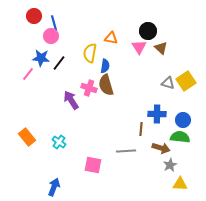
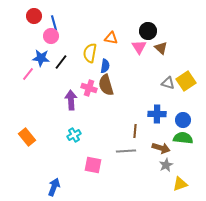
black line: moved 2 px right, 1 px up
purple arrow: rotated 30 degrees clockwise
brown line: moved 6 px left, 2 px down
green semicircle: moved 3 px right, 1 px down
cyan cross: moved 15 px right, 7 px up; rotated 24 degrees clockwise
gray star: moved 4 px left
yellow triangle: rotated 21 degrees counterclockwise
